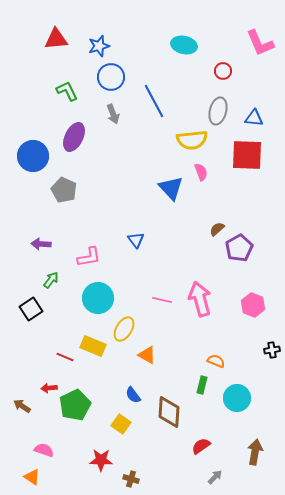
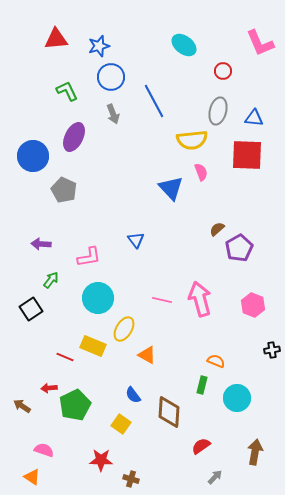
cyan ellipse at (184, 45): rotated 25 degrees clockwise
